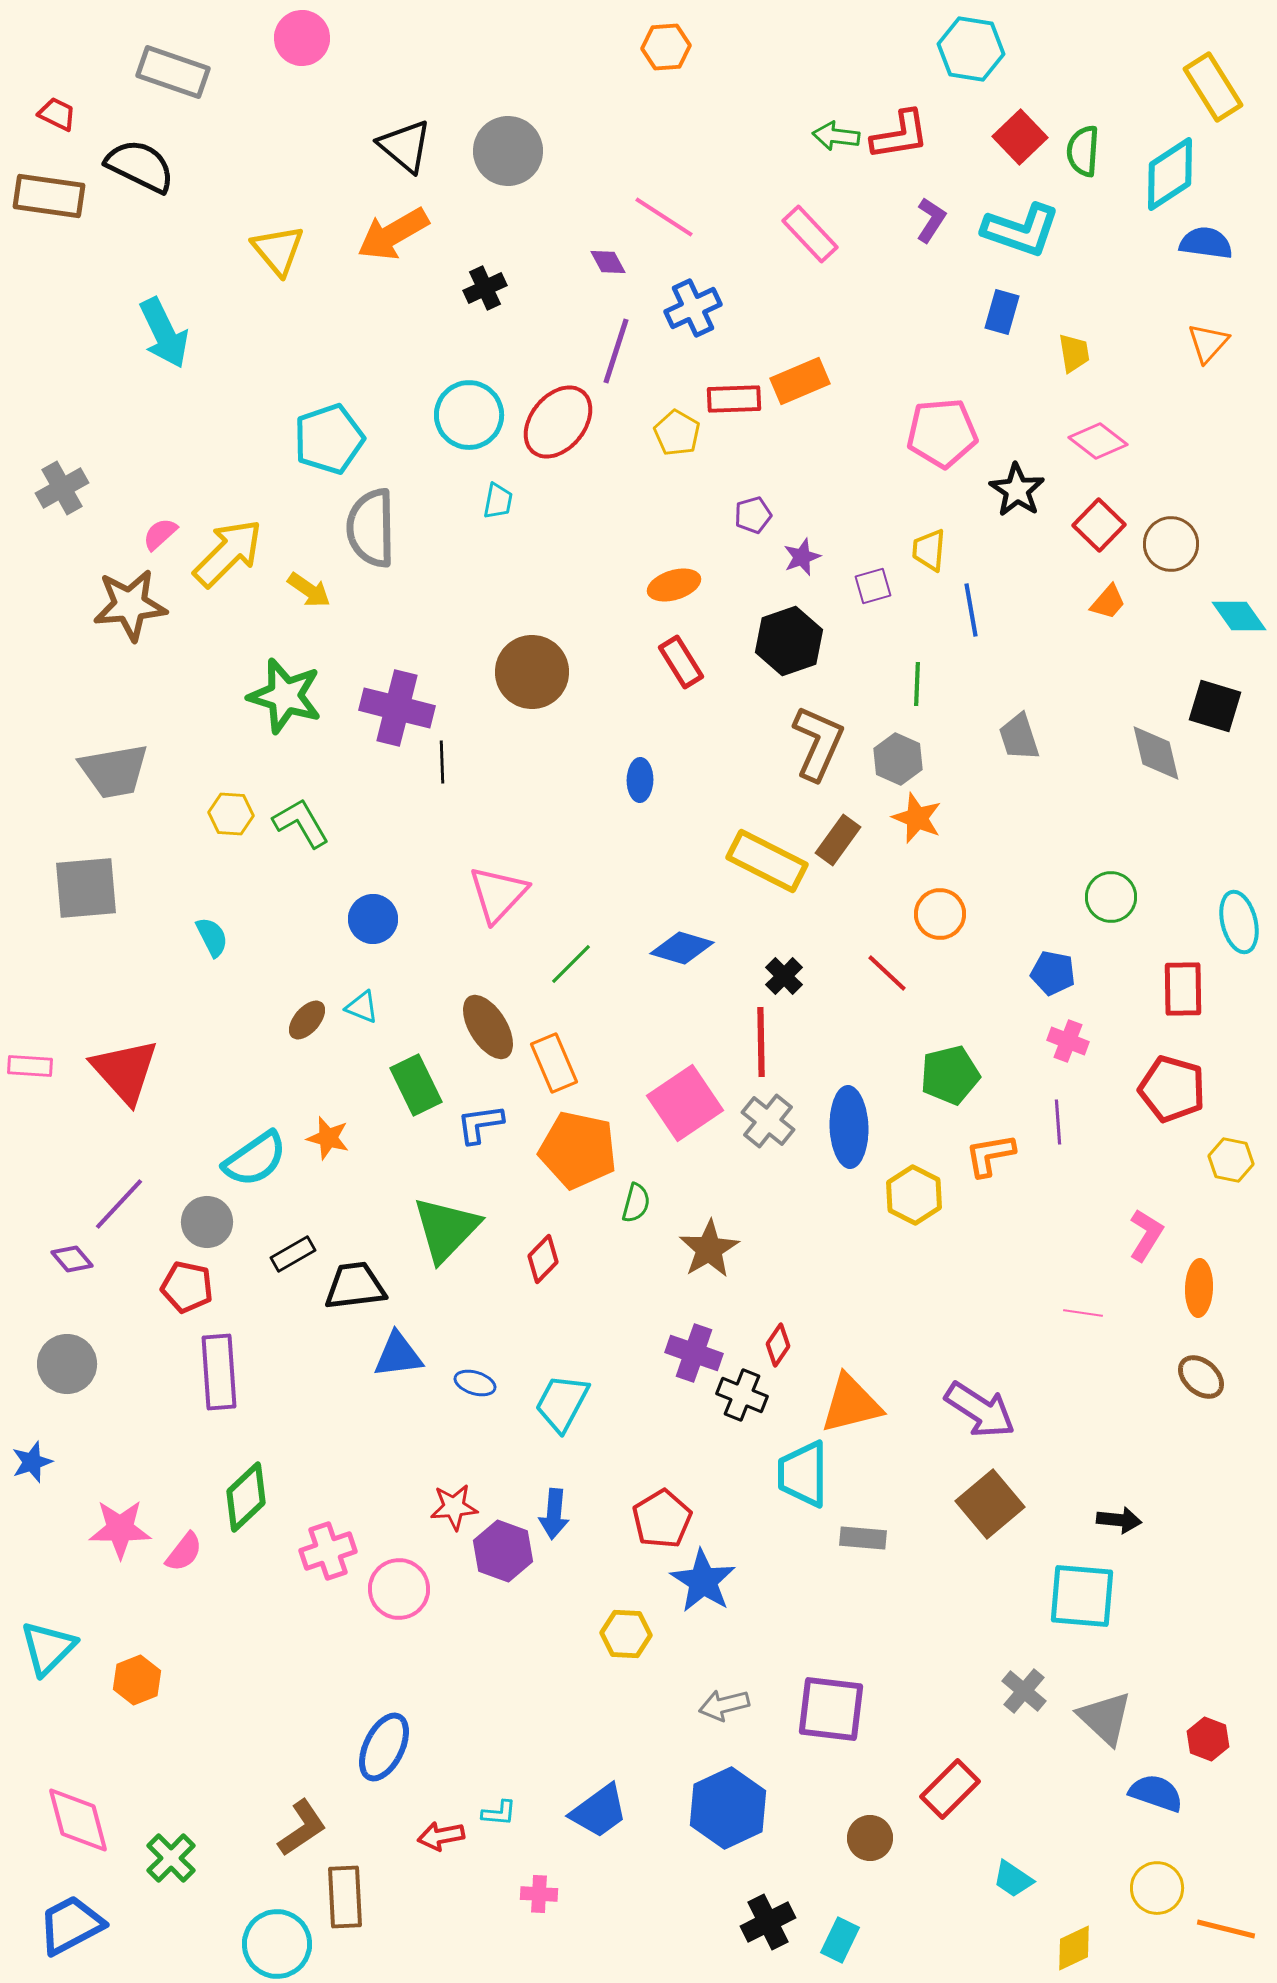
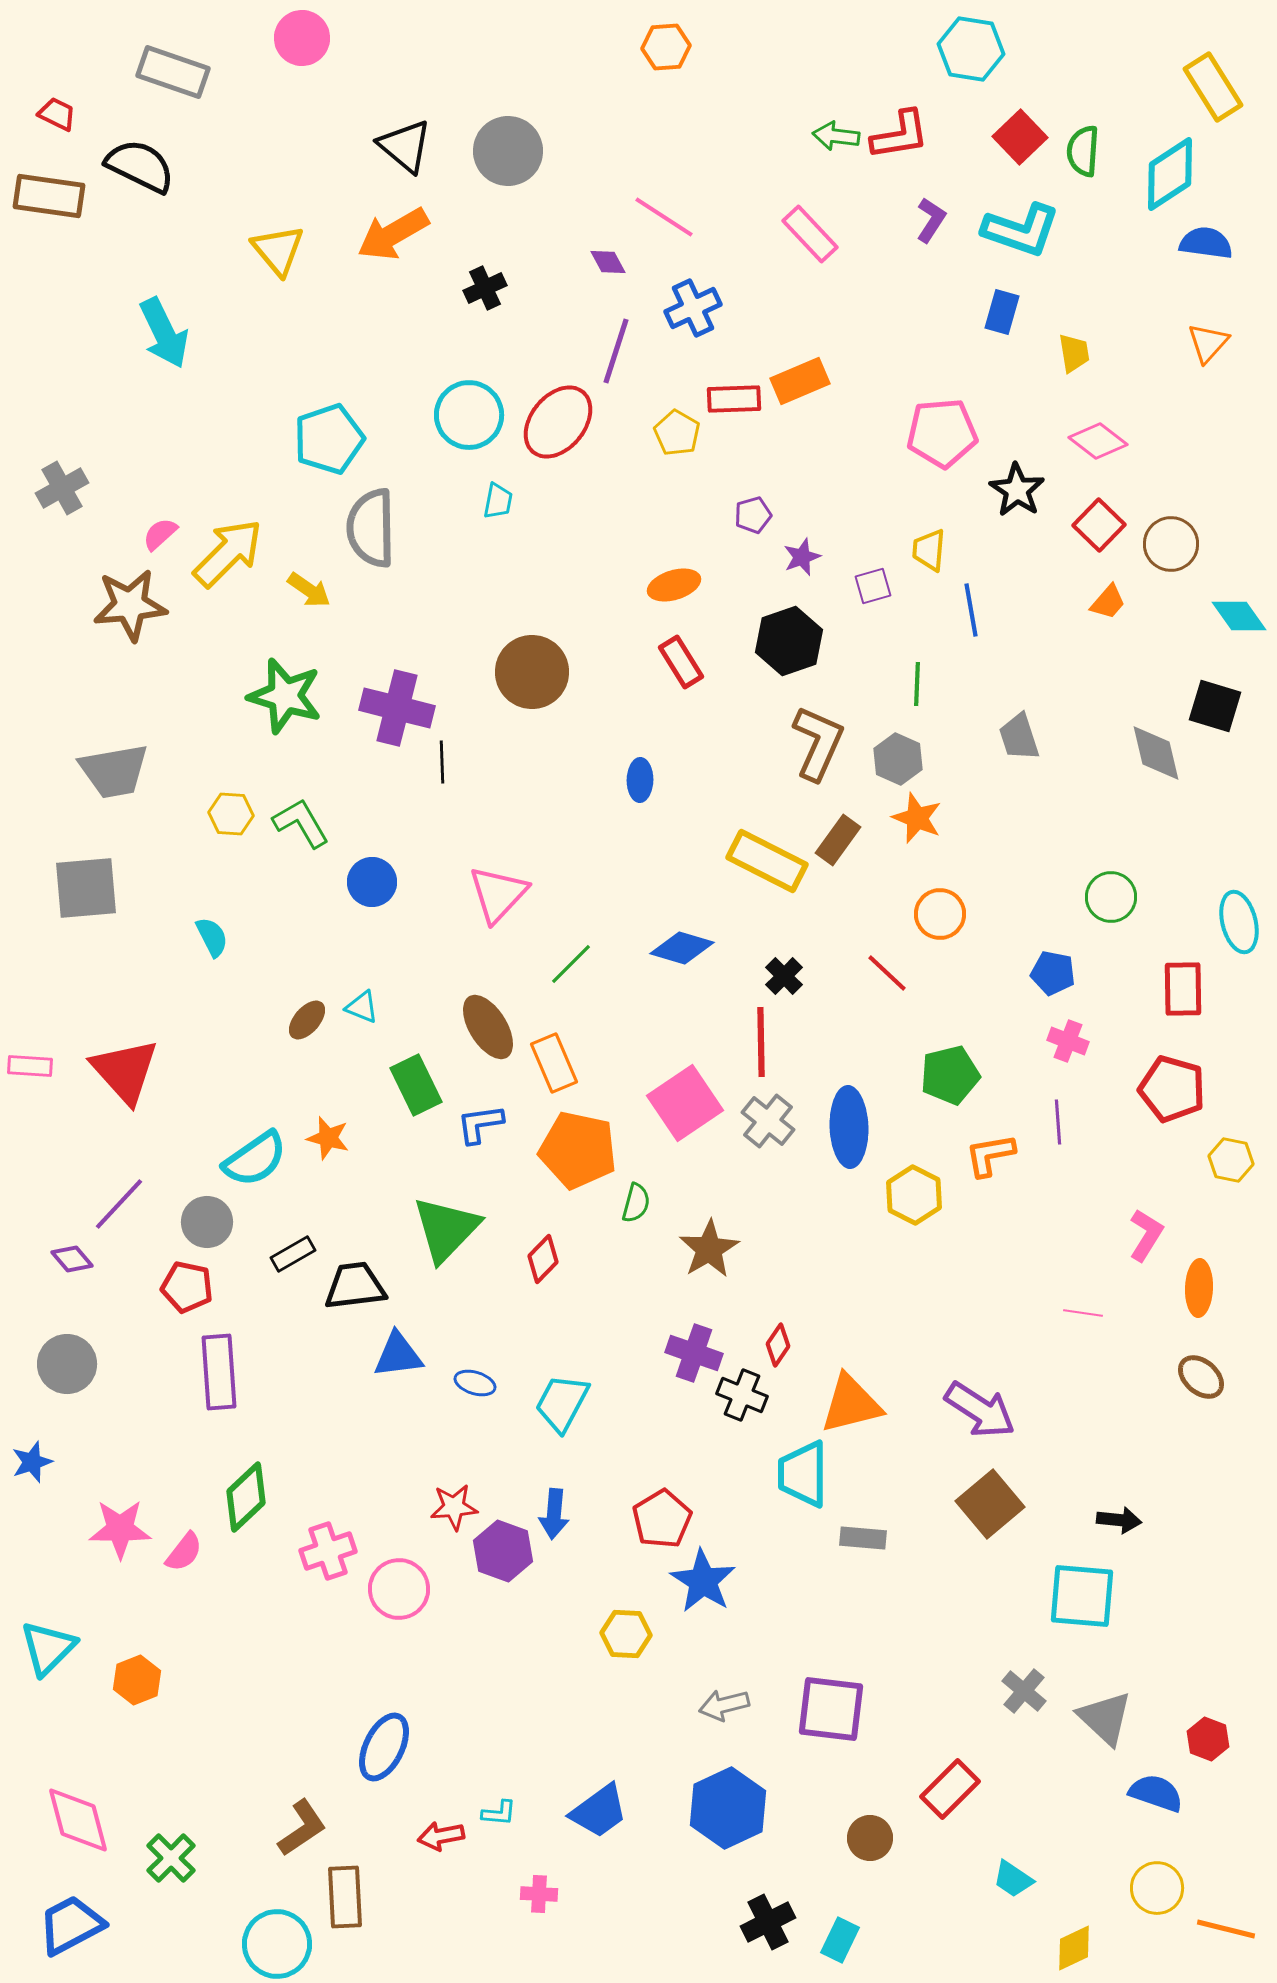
blue circle at (373, 919): moved 1 px left, 37 px up
